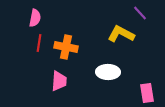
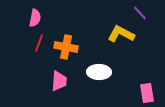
red line: rotated 12 degrees clockwise
white ellipse: moved 9 px left
